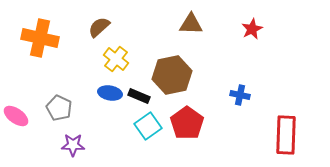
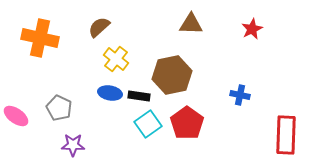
black rectangle: rotated 15 degrees counterclockwise
cyan square: moved 2 px up
